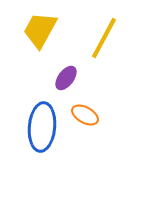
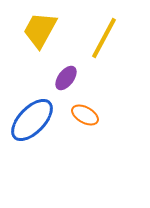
blue ellipse: moved 10 px left, 7 px up; rotated 39 degrees clockwise
